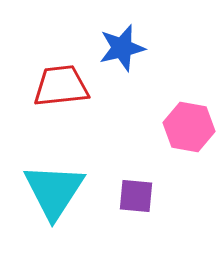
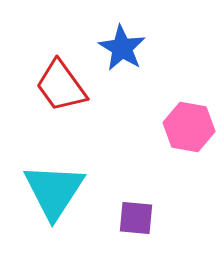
blue star: rotated 27 degrees counterclockwise
red trapezoid: rotated 120 degrees counterclockwise
purple square: moved 22 px down
